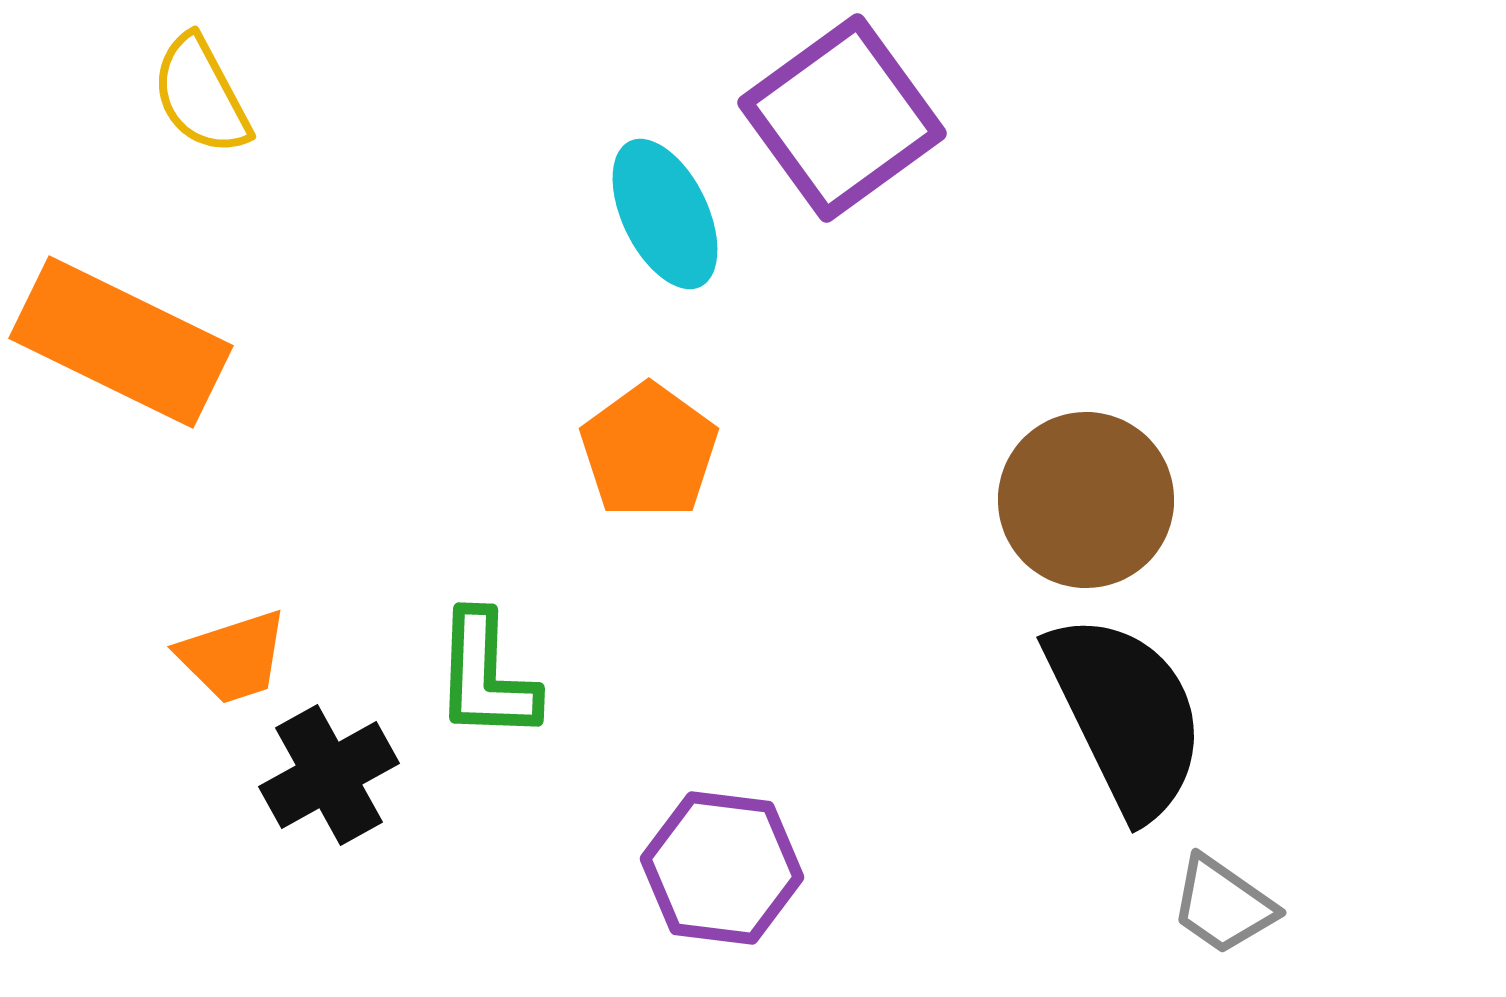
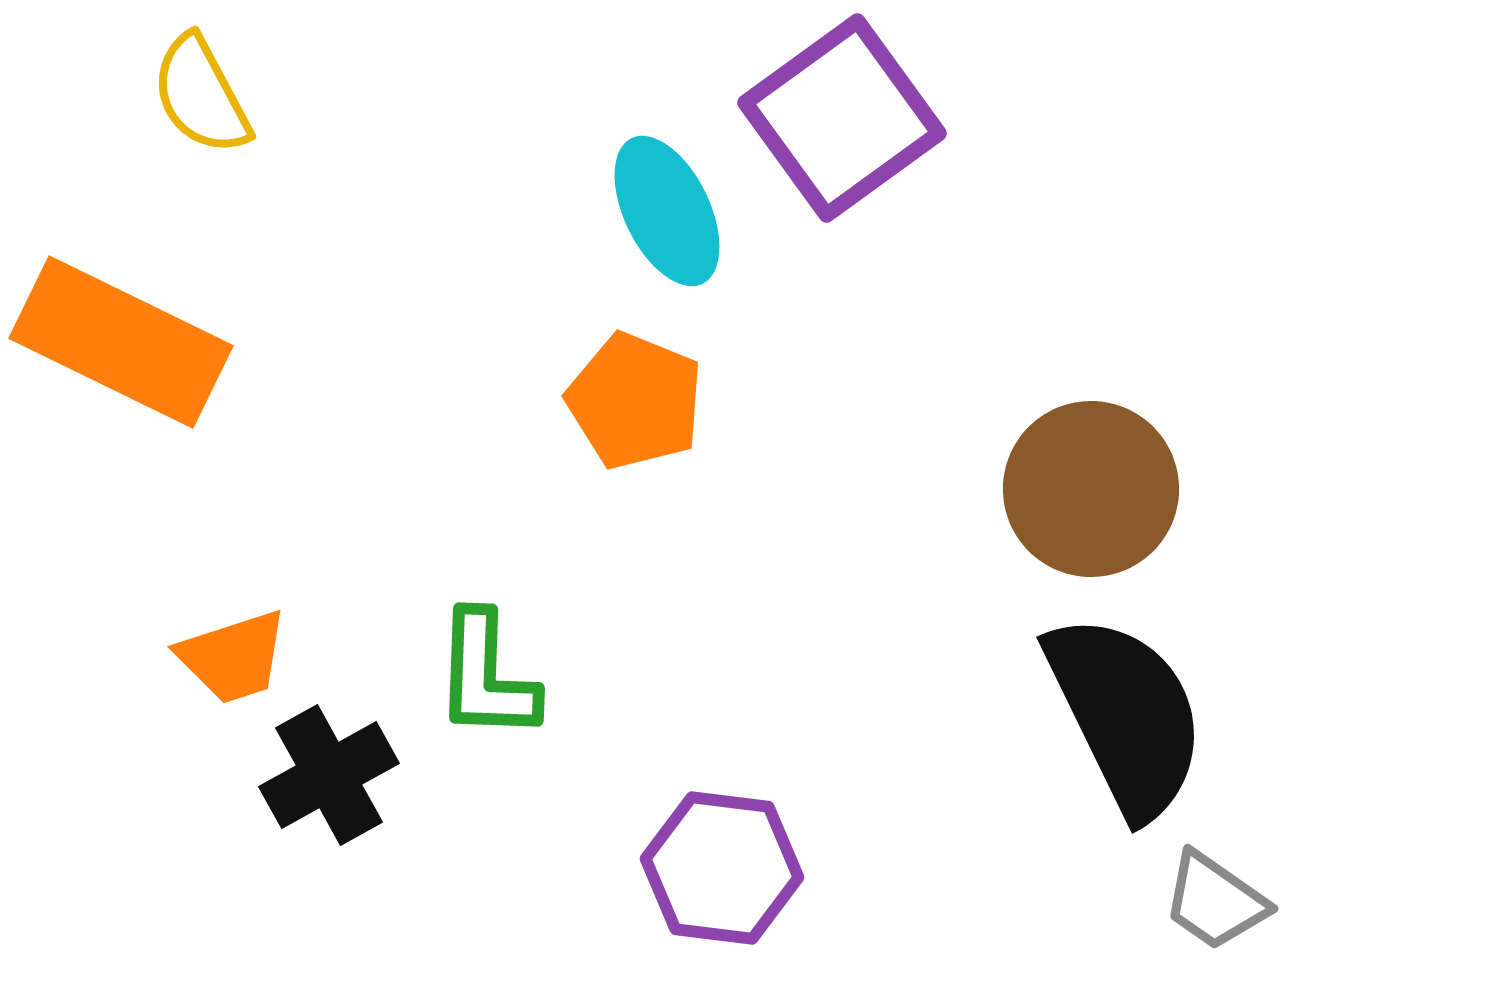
cyan ellipse: moved 2 px right, 3 px up
orange pentagon: moved 14 px left, 50 px up; rotated 14 degrees counterclockwise
brown circle: moved 5 px right, 11 px up
gray trapezoid: moved 8 px left, 4 px up
